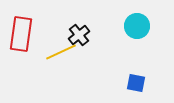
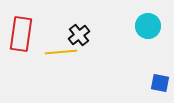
cyan circle: moved 11 px right
yellow line: rotated 20 degrees clockwise
blue square: moved 24 px right
